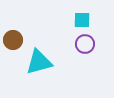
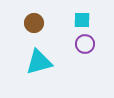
brown circle: moved 21 px right, 17 px up
